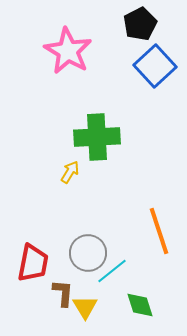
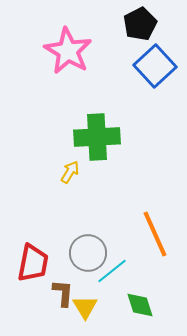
orange line: moved 4 px left, 3 px down; rotated 6 degrees counterclockwise
